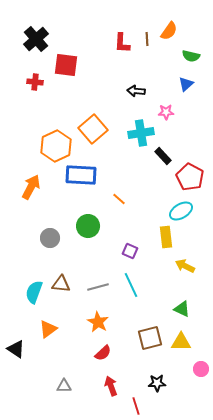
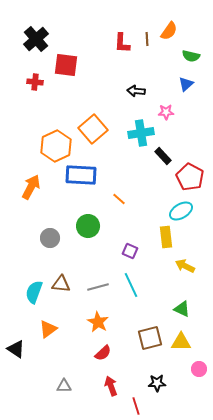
pink circle: moved 2 px left
